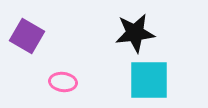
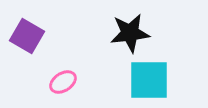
black star: moved 5 px left
pink ellipse: rotated 40 degrees counterclockwise
